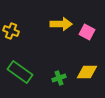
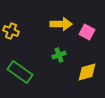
yellow diamond: rotated 15 degrees counterclockwise
green cross: moved 23 px up
